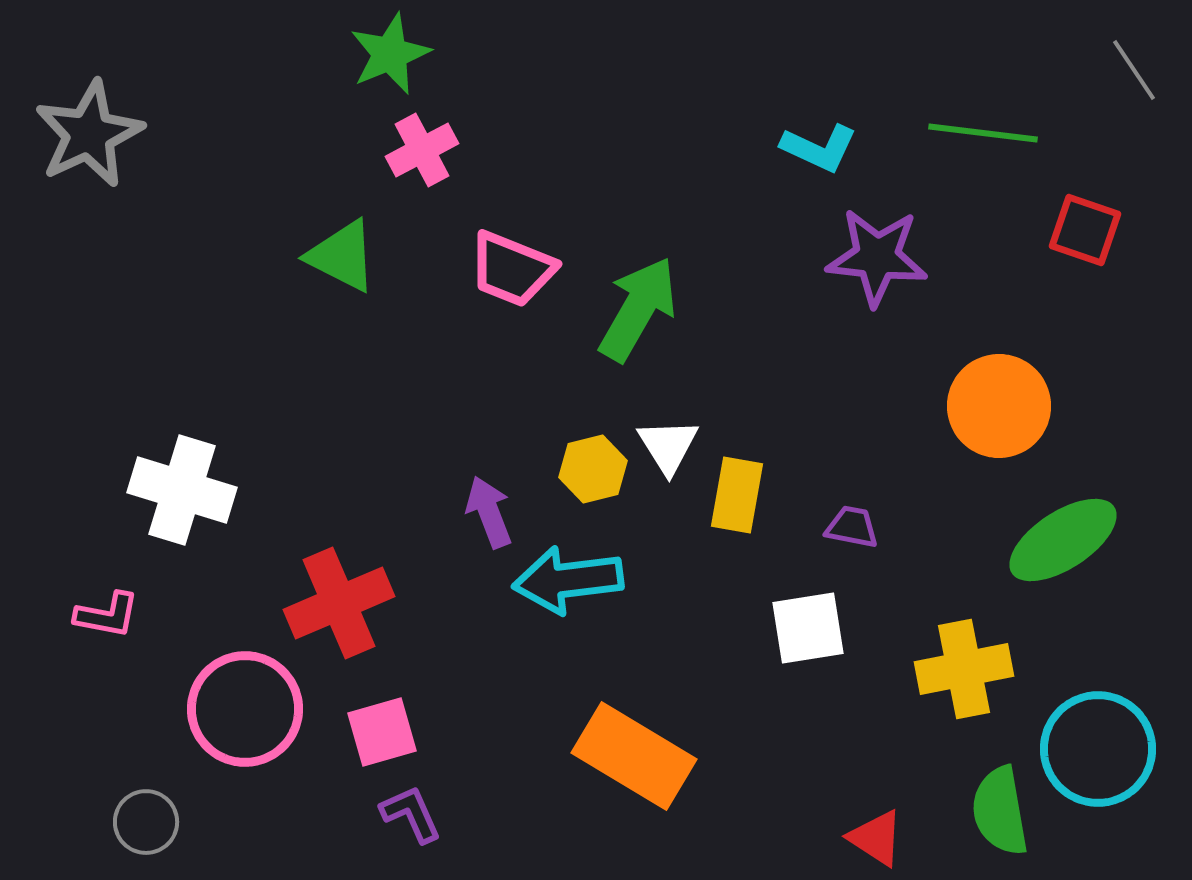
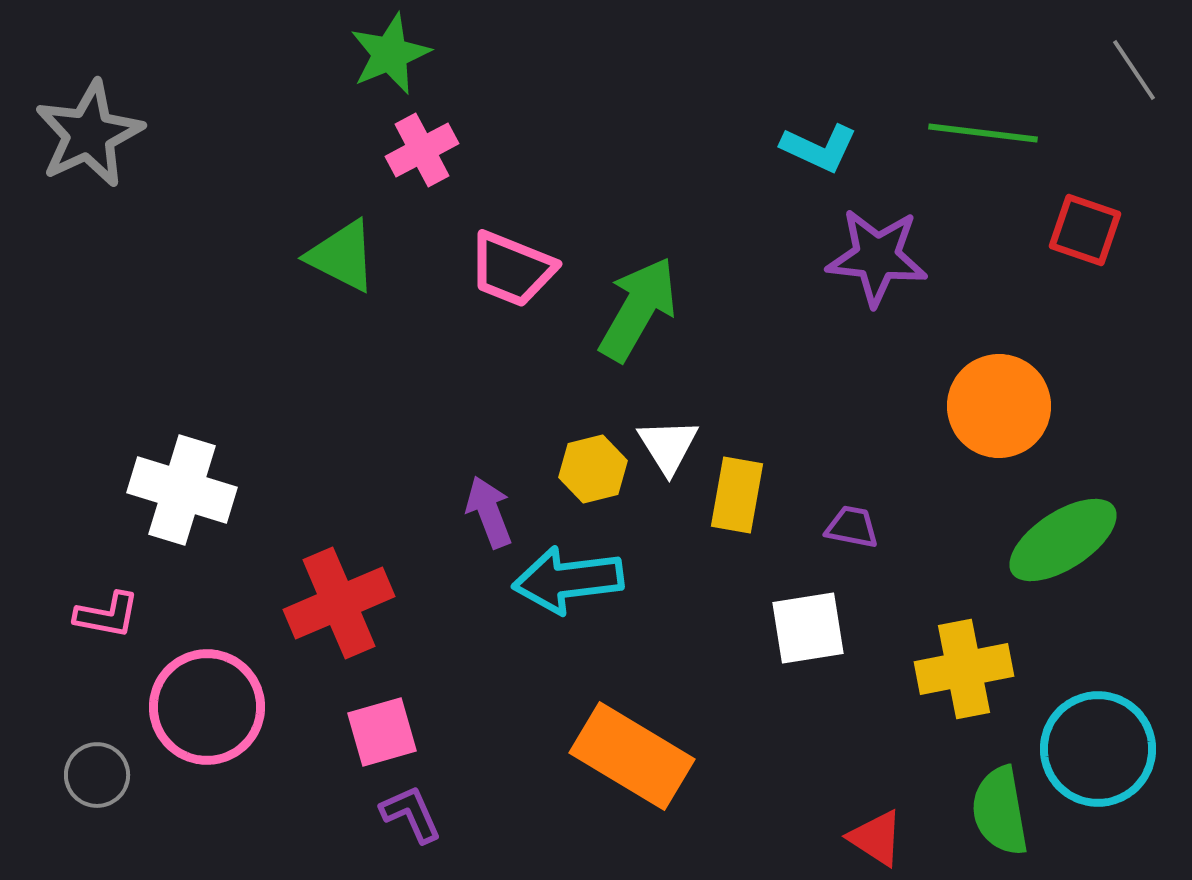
pink circle: moved 38 px left, 2 px up
orange rectangle: moved 2 px left
gray circle: moved 49 px left, 47 px up
